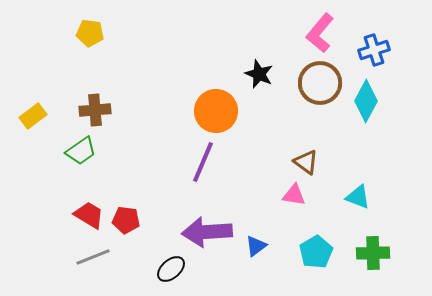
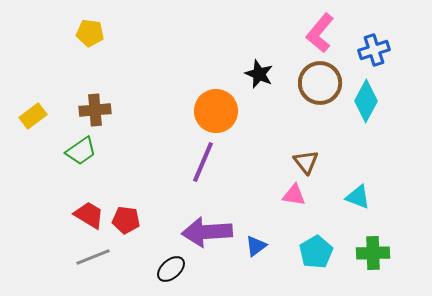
brown triangle: rotated 16 degrees clockwise
